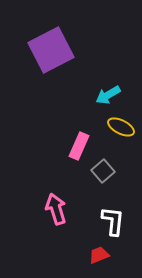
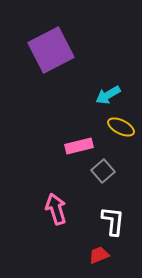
pink rectangle: rotated 52 degrees clockwise
